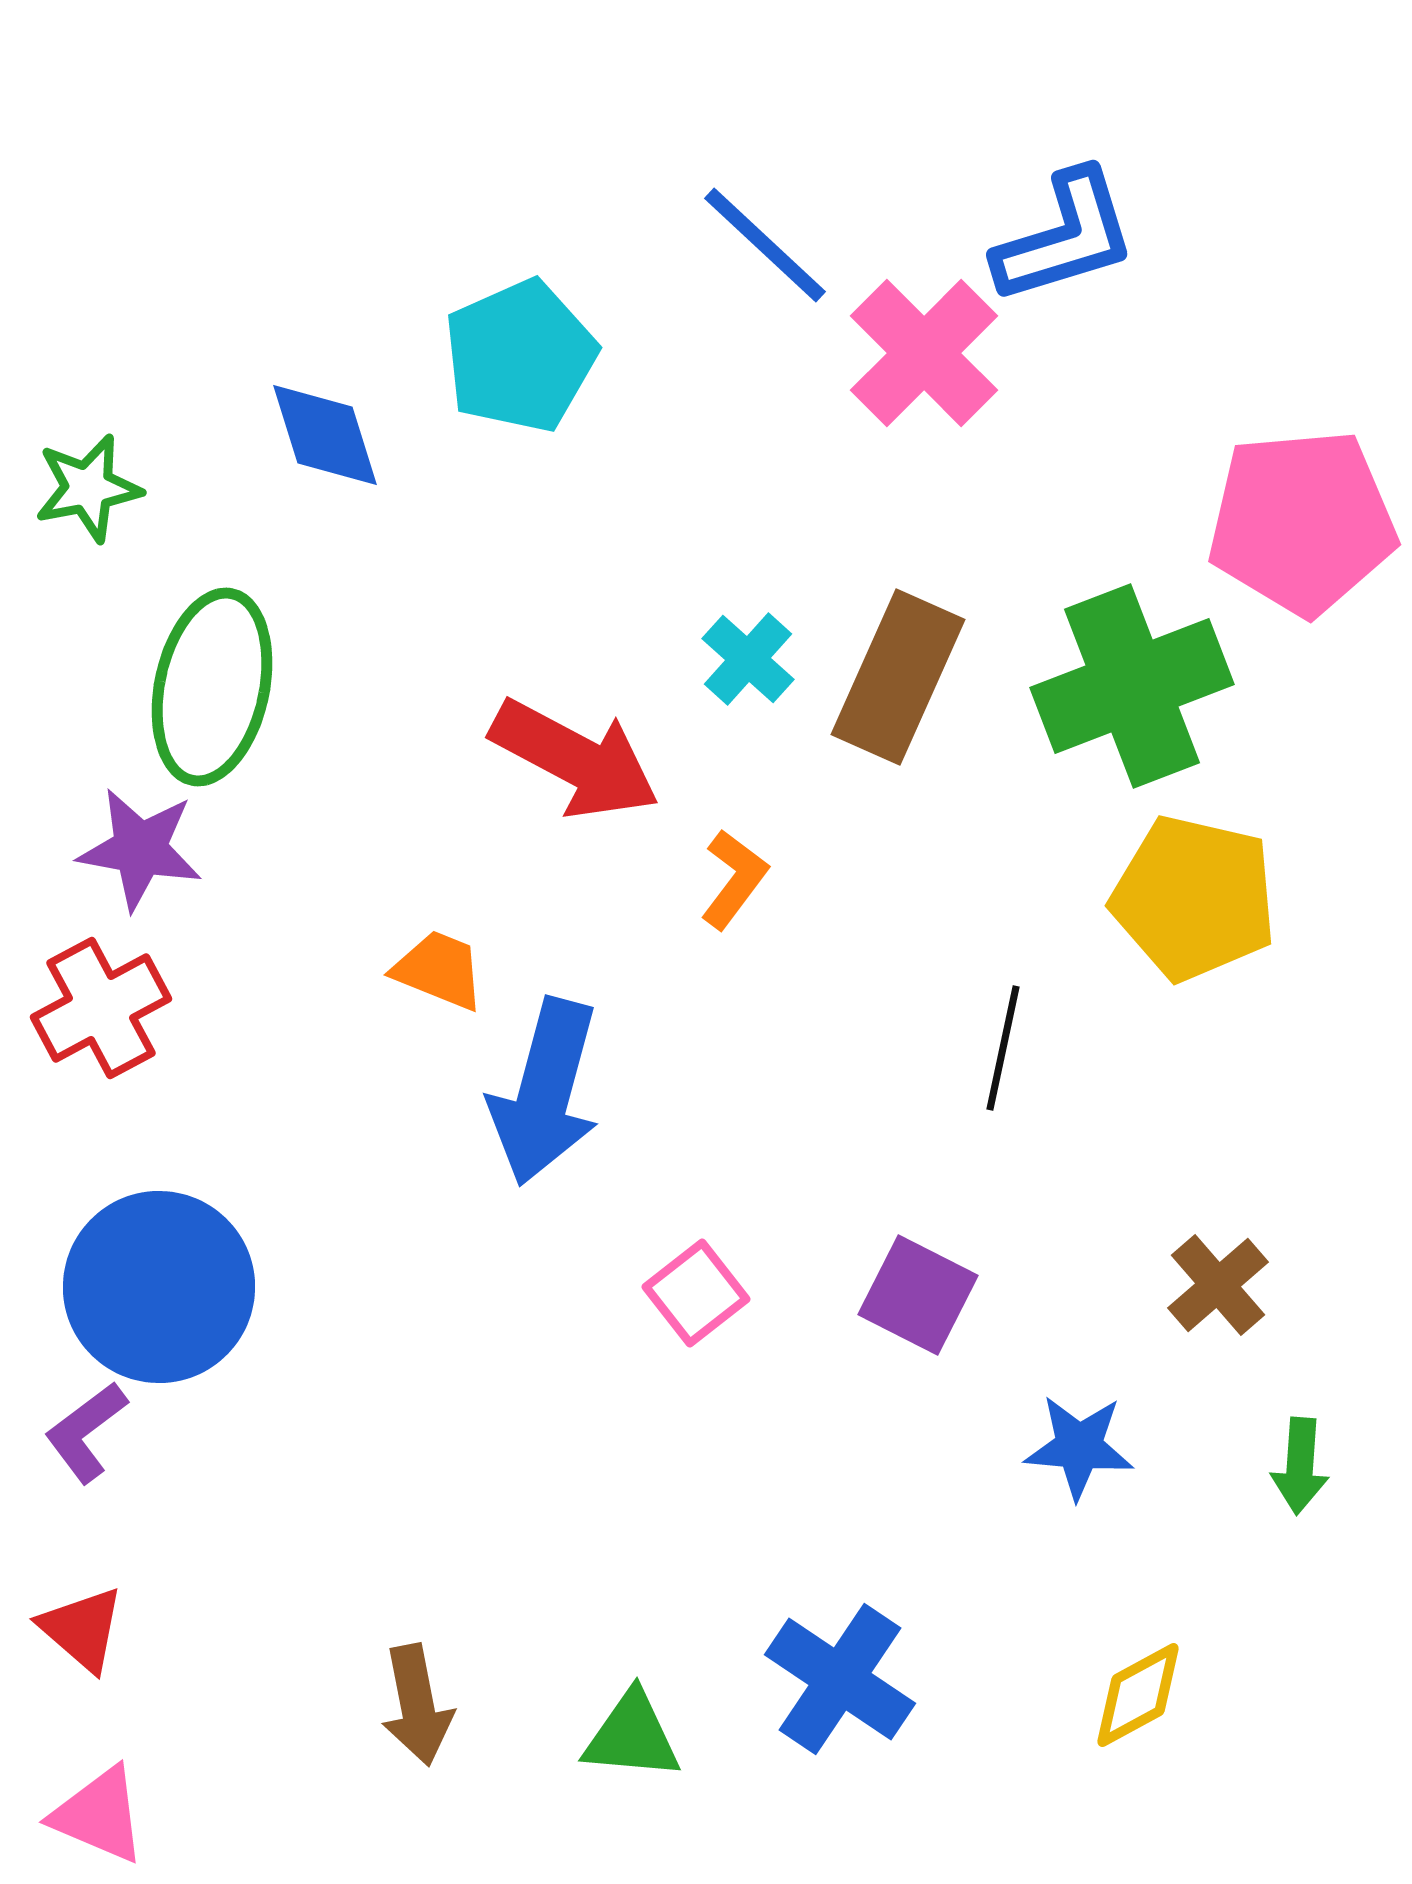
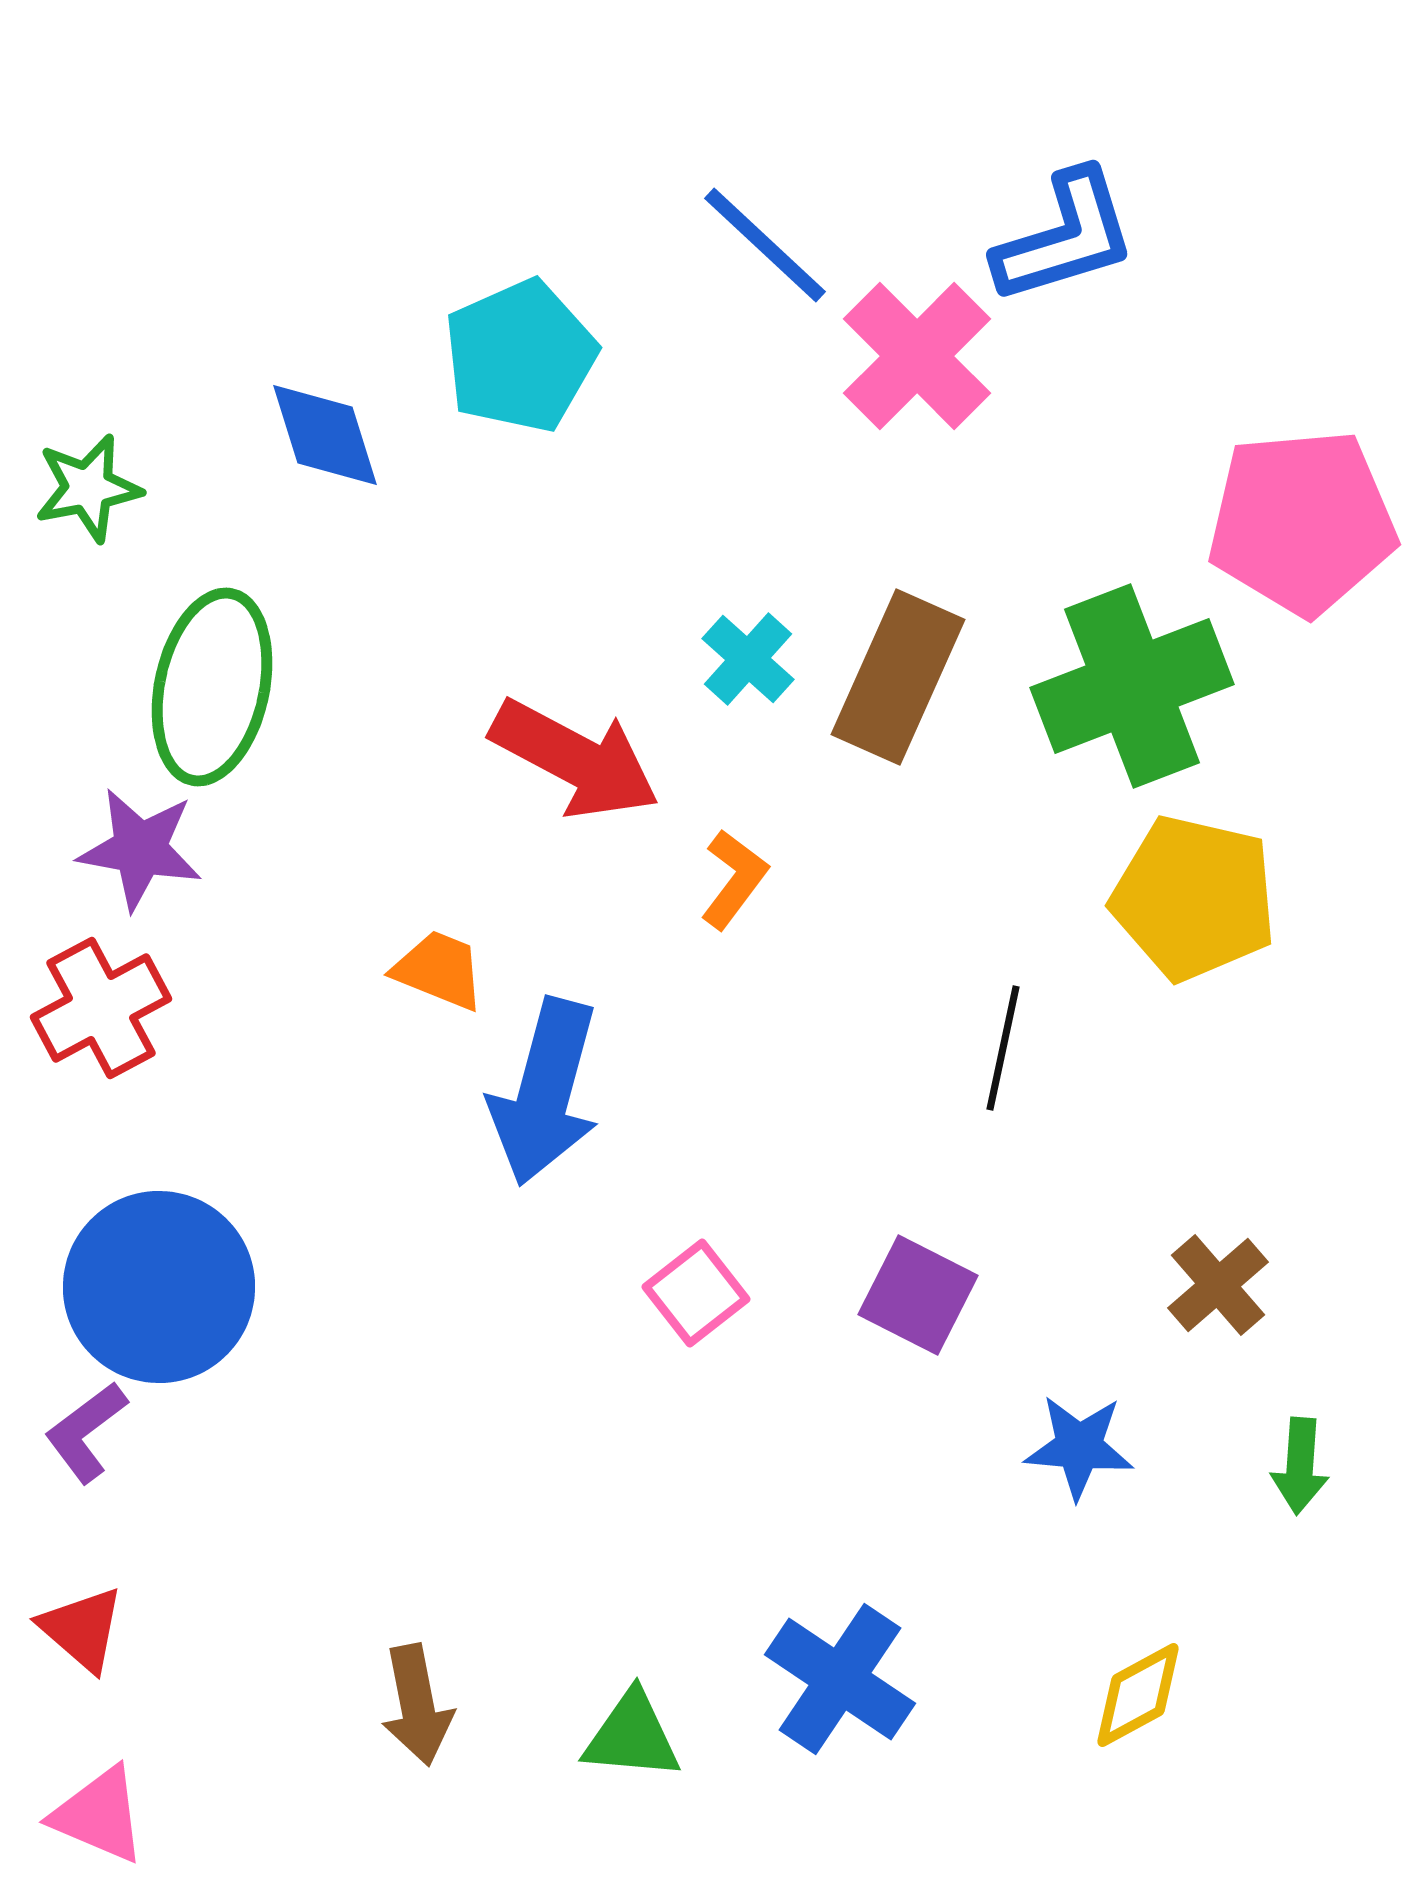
pink cross: moved 7 px left, 3 px down
